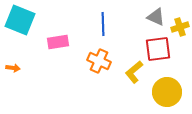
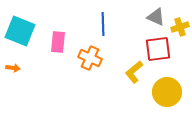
cyan square: moved 11 px down
pink rectangle: rotated 75 degrees counterclockwise
orange cross: moved 9 px left, 3 px up
